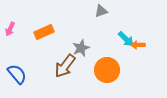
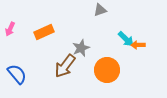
gray triangle: moved 1 px left, 1 px up
